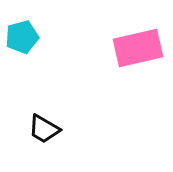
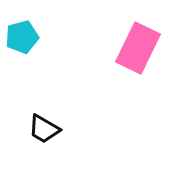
pink rectangle: rotated 51 degrees counterclockwise
